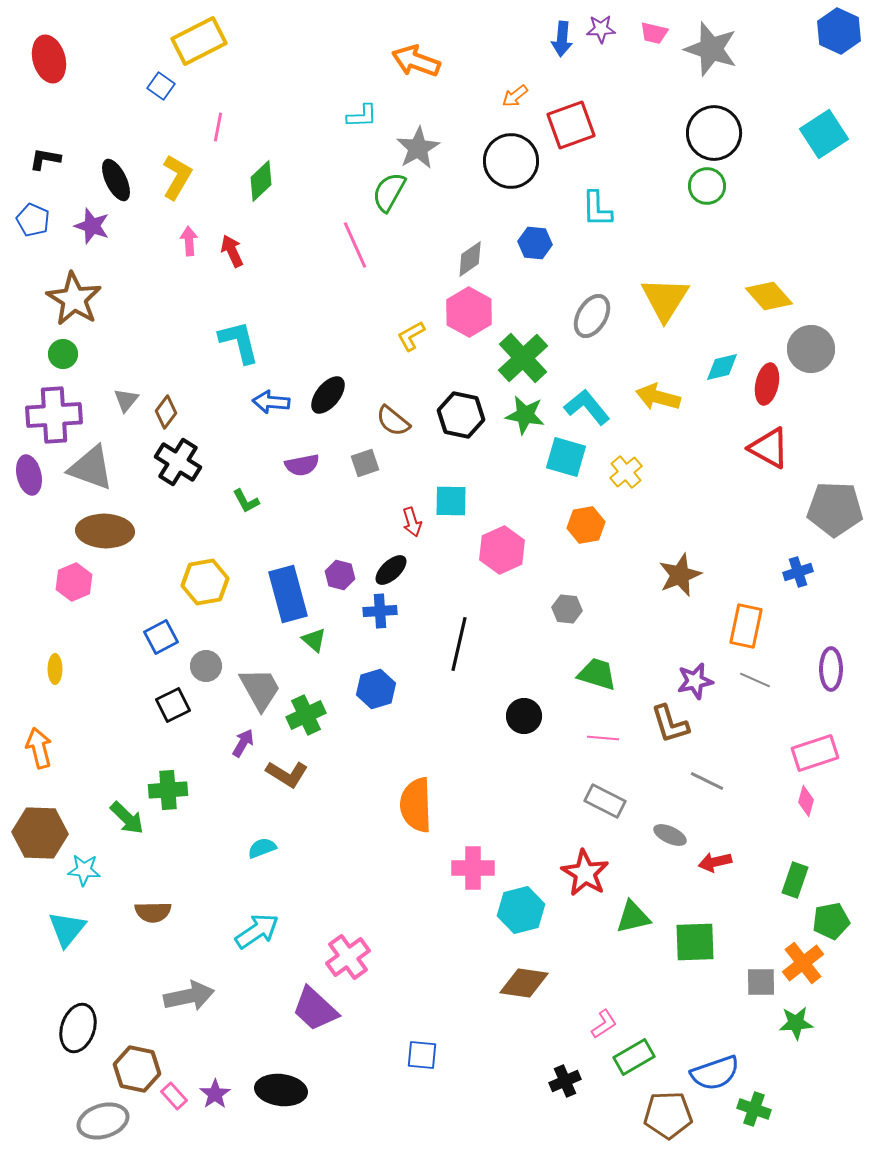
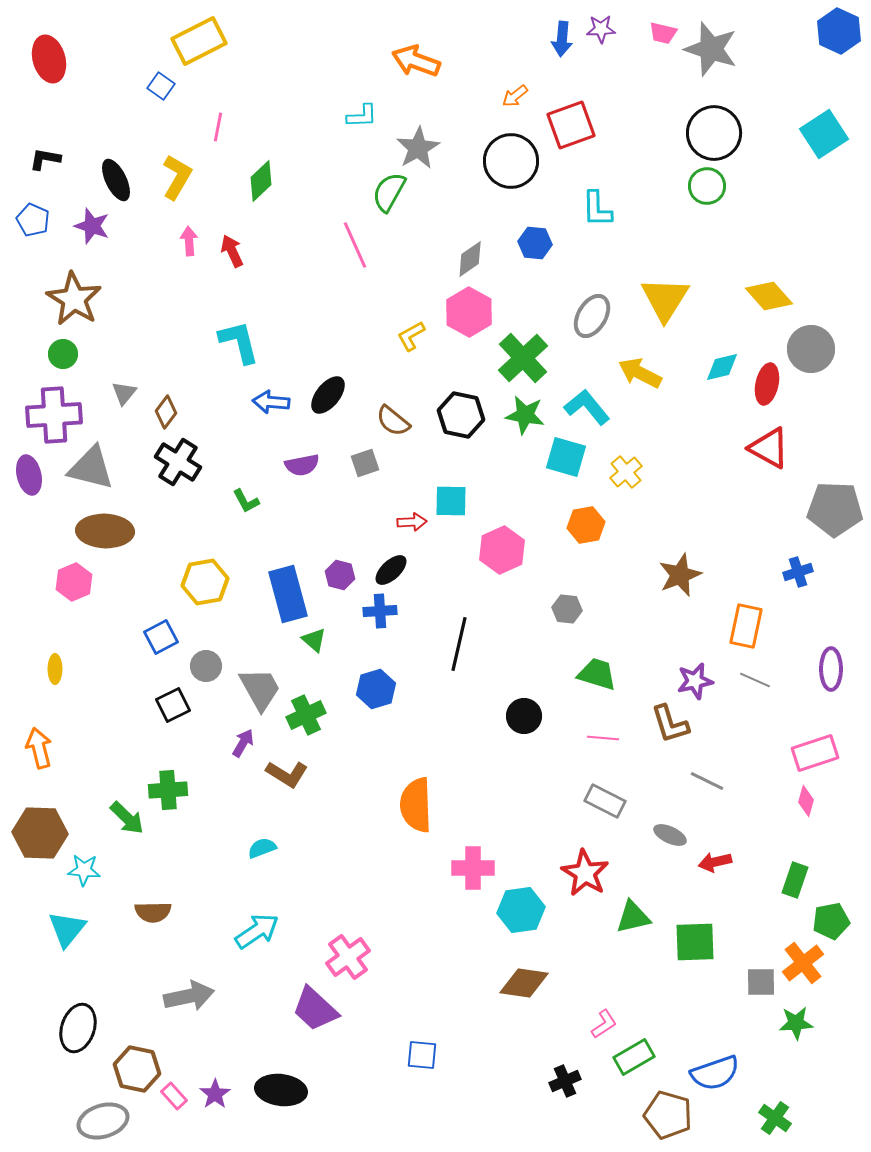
pink trapezoid at (654, 33): moved 9 px right
yellow arrow at (658, 397): moved 18 px left, 24 px up; rotated 12 degrees clockwise
gray triangle at (126, 400): moved 2 px left, 7 px up
gray triangle at (91, 468): rotated 6 degrees counterclockwise
red arrow at (412, 522): rotated 76 degrees counterclockwise
cyan hexagon at (521, 910): rotated 6 degrees clockwise
green cross at (754, 1109): moved 21 px right, 9 px down; rotated 16 degrees clockwise
brown pentagon at (668, 1115): rotated 18 degrees clockwise
